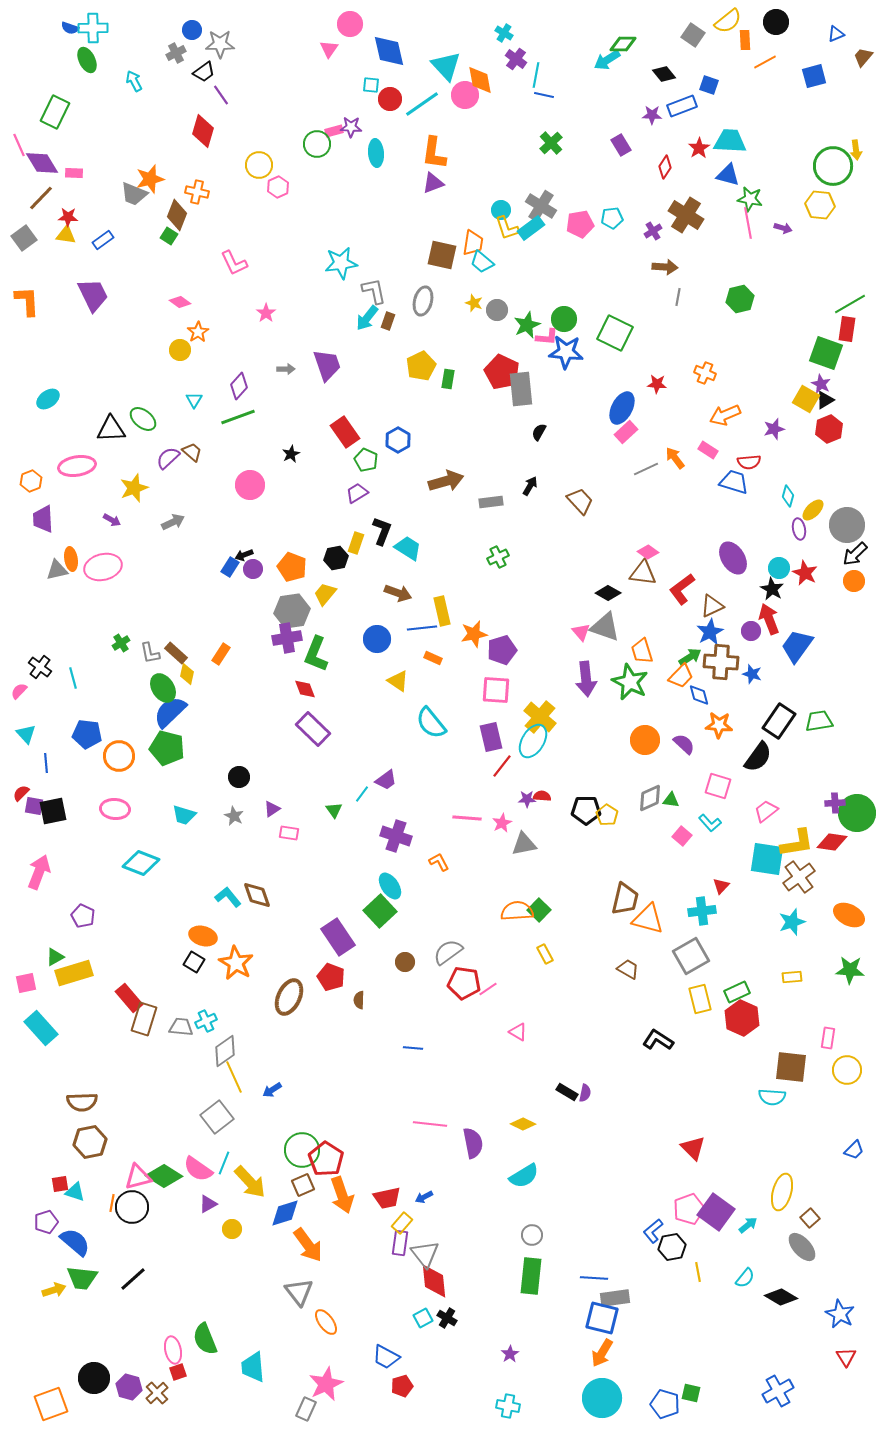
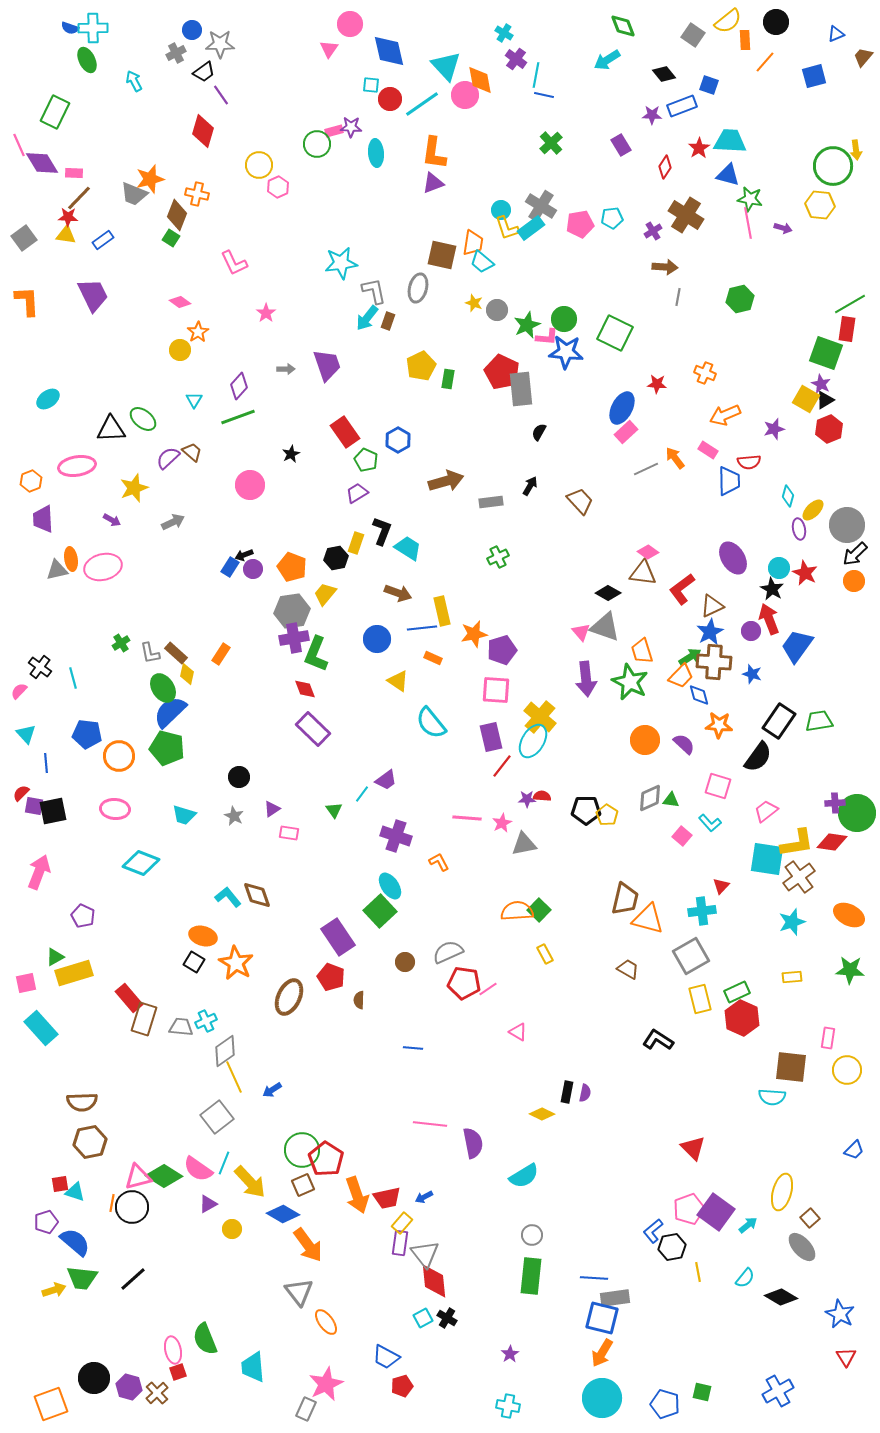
green diamond at (623, 44): moved 18 px up; rotated 68 degrees clockwise
orange line at (765, 62): rotated 20 degrees counterclockwise
orange cross at (197, 192): moved 2 px down
brown line at (41, 198): moved 38 px right
green square at (169, 236): moved 2 px right, 2 px down
gray ellipse at (423, 301): moved 5 px left, 13 px up
blue trapezoid at (734, 482): moved 5 px left, 1 px up; rotated 72 degrees clockwise
purple cross at (287, 638): moved 7 px right
brown cross at (721, 662): moved 7 px left
gray semicircle at (448, 952): rotated 12 degrees clockwise
black rectangle at (567, 1092): rotated 70 degrees clockwise
yellow diamond at (523, 1124): moved 19 px right, 10 px up
orange arrow at (342, 1195): moved 15 px right
blue diamond at (285, 1213): moved 2 px left, 1 px down; rotated 48 degrees clockwise
green square at (691, 1393): moved 11 px right, 1 px up
